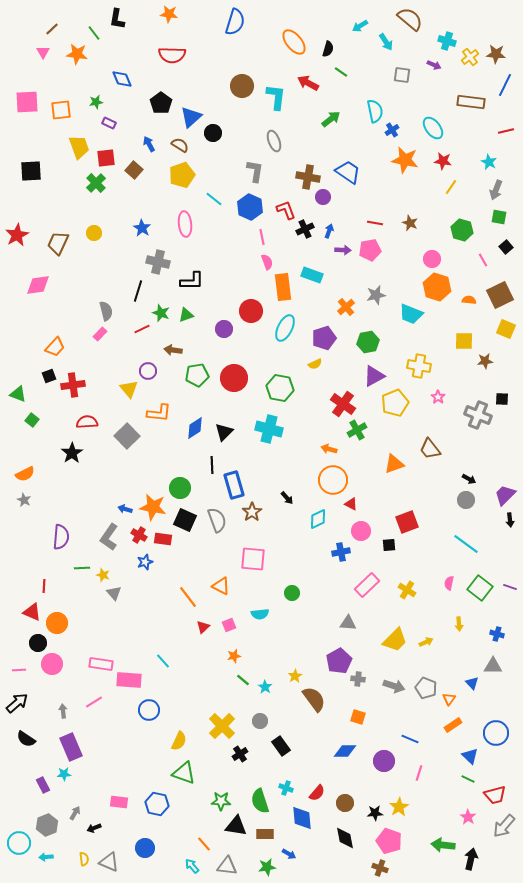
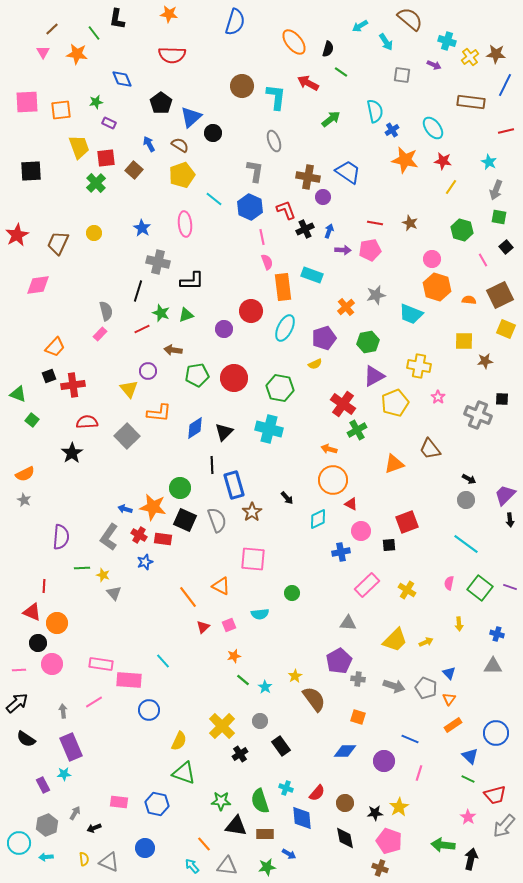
blue triangle at (472, 683): moved 23 px left, 10 px up
